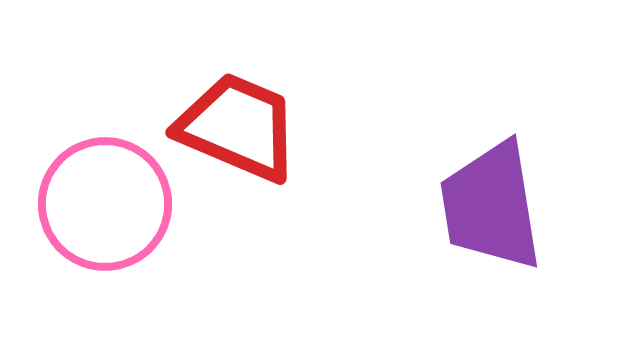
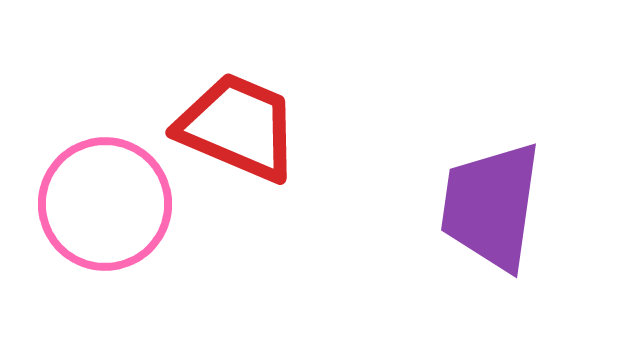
purple trapezoid: rotated 17 degrees clockwise
